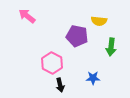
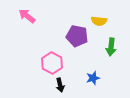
blue star: rotated 16 degrees counterclockwise
